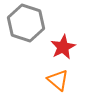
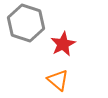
red star: moved 3 px up
